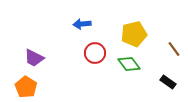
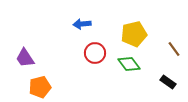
purple trapezoid: moved 9 px left; rotated 30 degrees clockwise
orange pentagon: moved 14 px right; rotated 25 degrees clockwise
